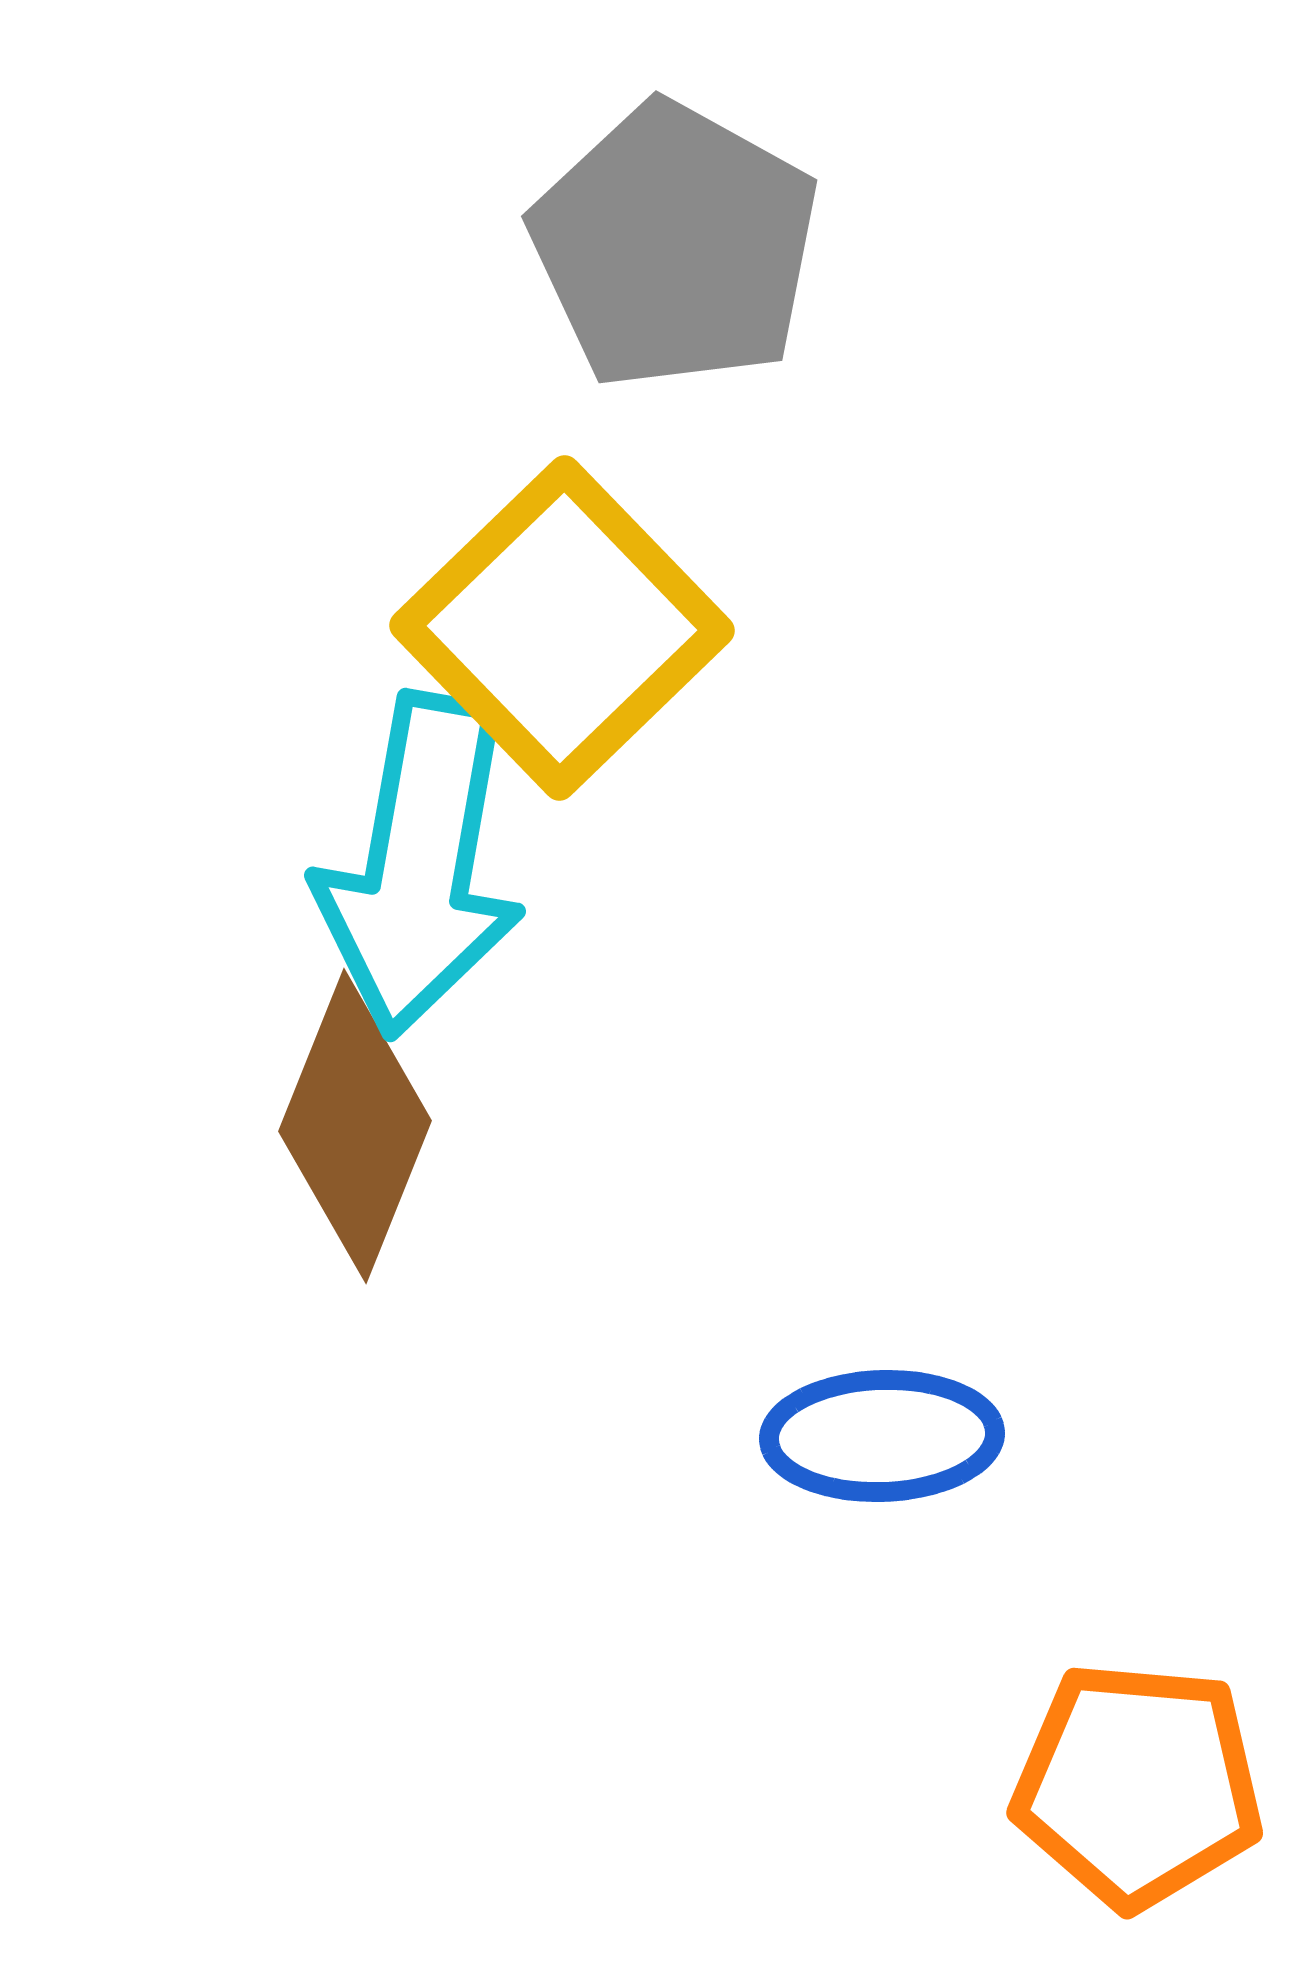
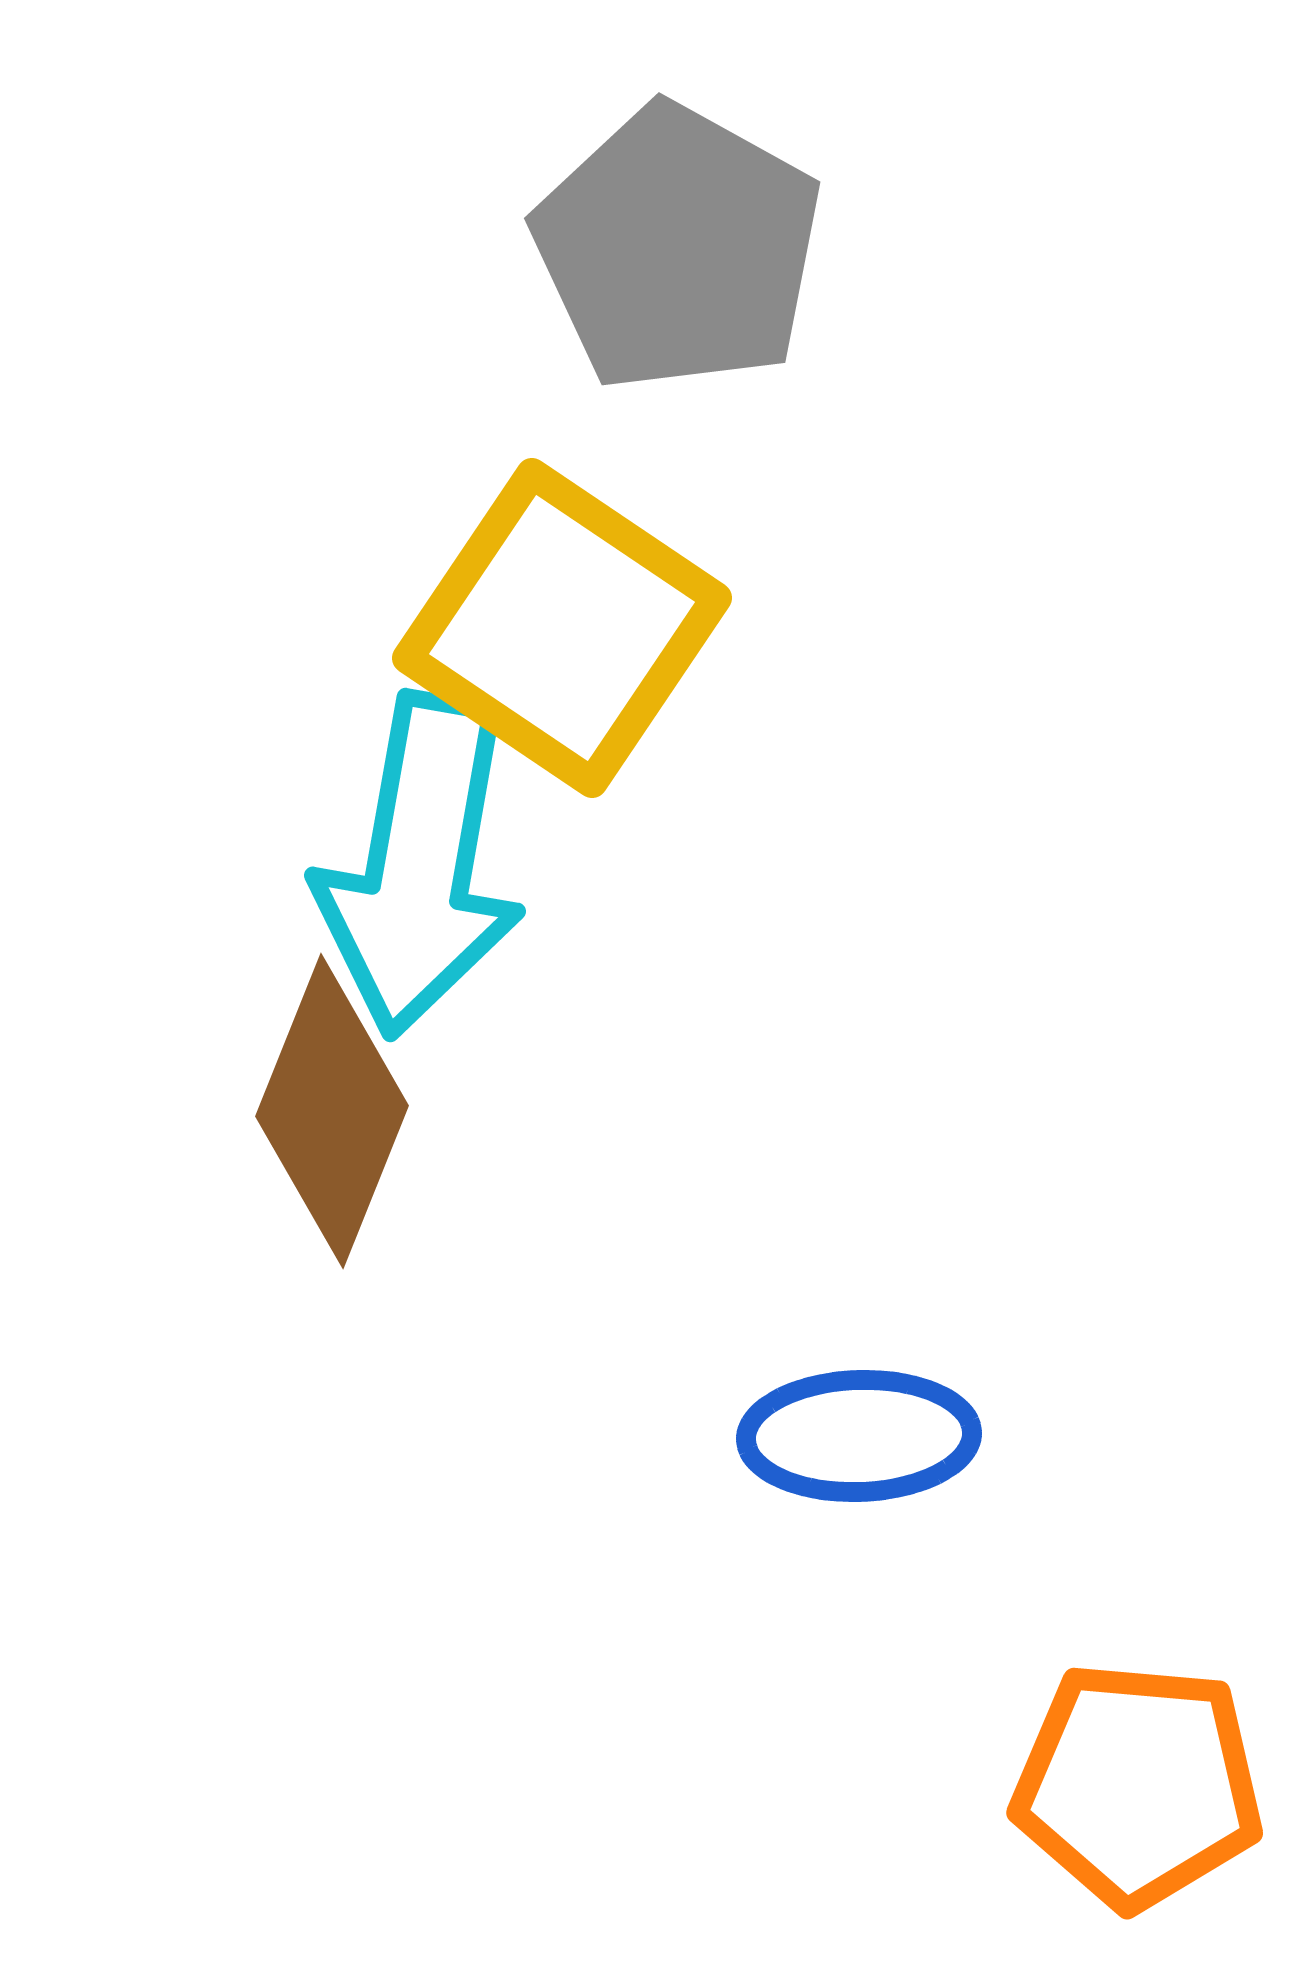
gray pentagon: moved 3 px right, 2 px down
yellow square: rotated 12 degrees counterclockwise
brown diamond: moved 23 px left, 15 px up
blue ellipse: moved 23 px left
